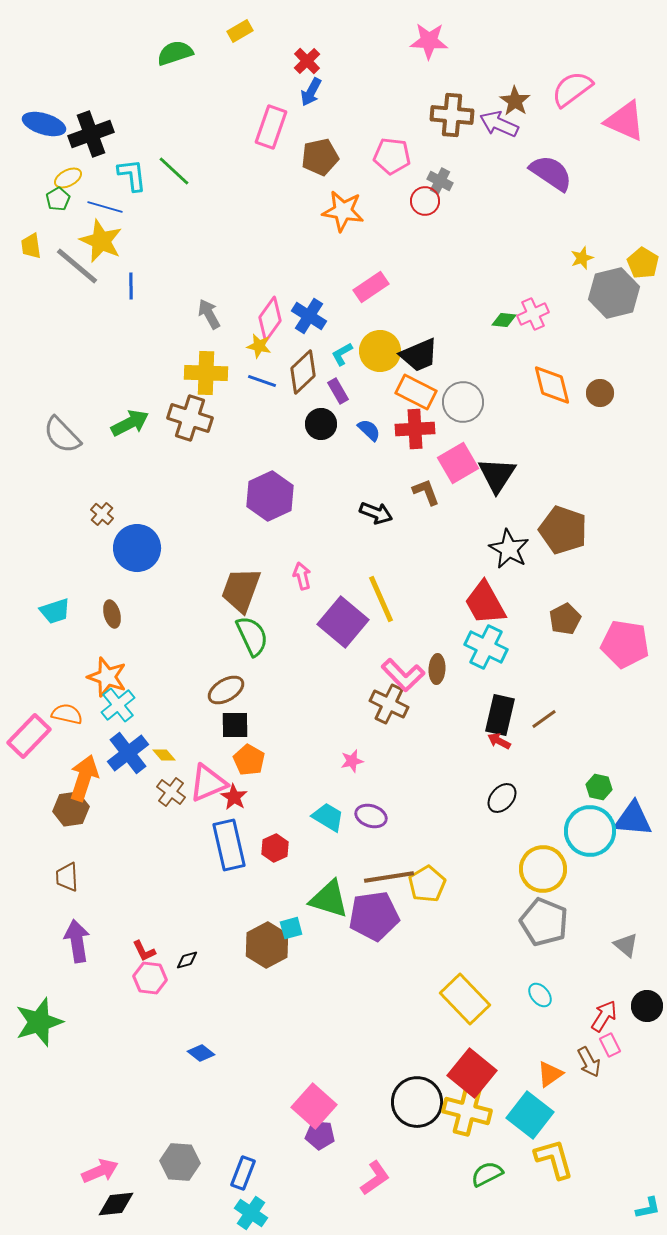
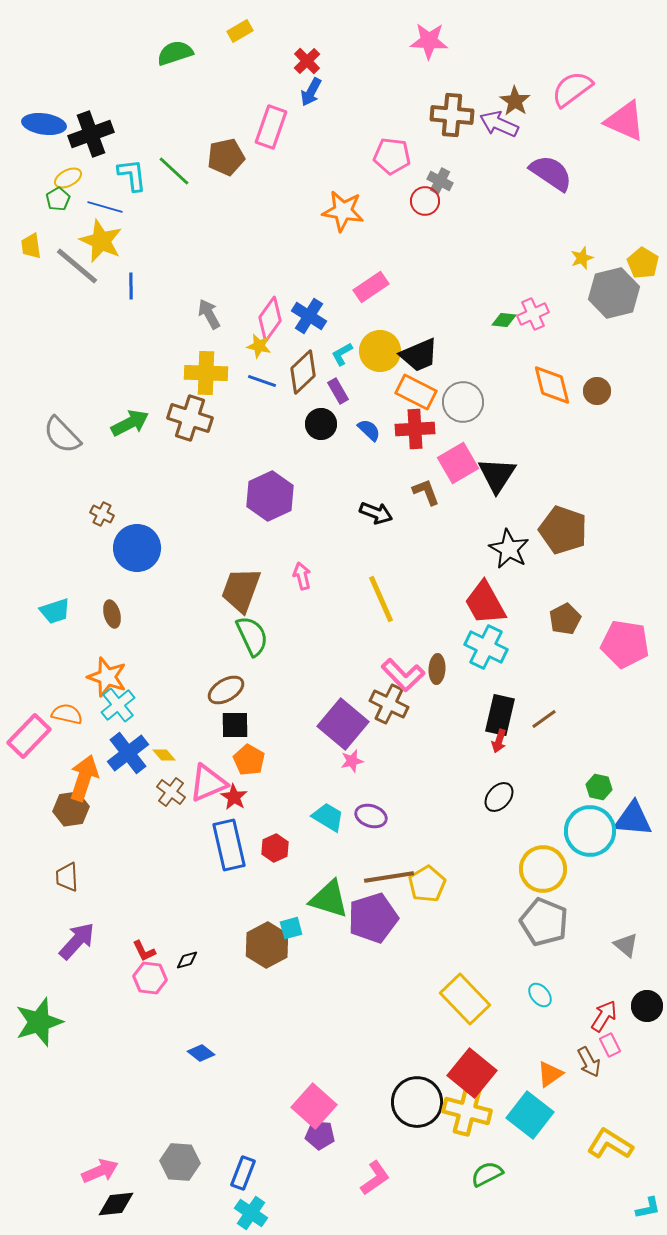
blue ellipse at (44, 124): rotated 9 degrees counterclockwise
brown pentagon at (320, 157): moved 94 px left
brown circle at (600, 393): moved 3 px left, 2 px up
brown cross at (102, 514): rotated 15 degrees counterclockwise
purple square at (343, 622): moved 102 px down
red arrow at (499, 741): rotated 100 degrees counterclockwise
black ellipse at (502, 798): moved 3 px left, 1 px up
purple pentagon at (374, 916): moved 1 px left, 2 px down; rotated 9 degrees counterclockwise
purple arrow at (77, 941): rotated 51 degrees clockwise
yellow L-shape at (554, 1159): moved 56 px right, 15 px up; rotated 42 degrees counterclockwise
